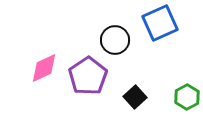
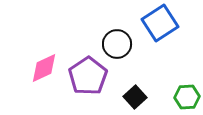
blue square: rotated 9 degrees counterclockwise
black circle: moved 2 px right, 4 px down
green hexagon: rotated 25 degrees clockwise
